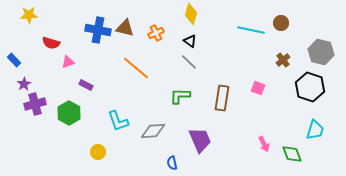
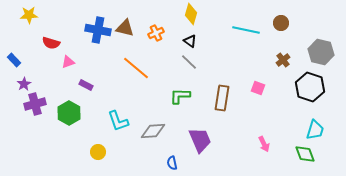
cyan line: moved 5 px left
green diamond: moved 13 px right
